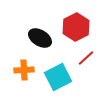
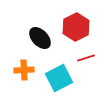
black ellipse: rotated 15 degrees clockwise
red line: rotated 24 degrees clockwise
cyan square: moved 1 px right, 1 px down
